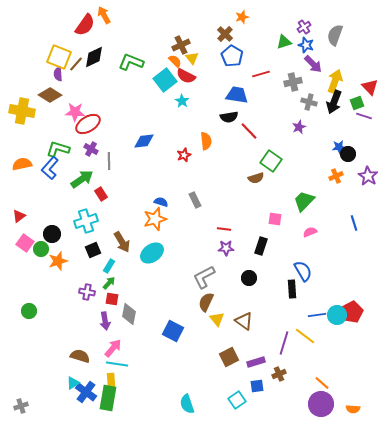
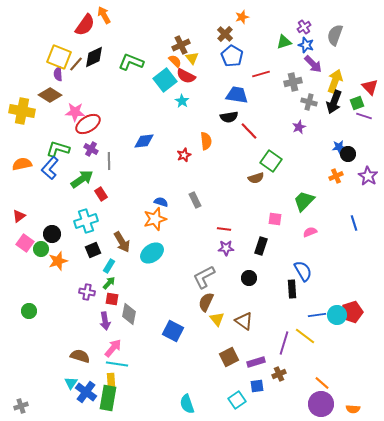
red pentagon at (352, 312): rotated 10 degrees clockwise
cyan triangle at (73, 383): moved 2 px left; rotated 24 degrees counterclockwise
